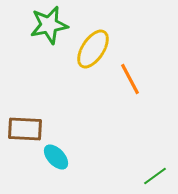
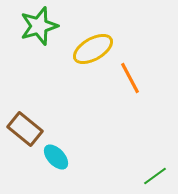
green star: moved 10 px left, 1 px down; rotated 6 degrees counterclockwise
yellow ellipse: rotated 27 degrees clockwise
orange line: moved 1 px up
brown rectangle: rotated 36 degrees clockwise
